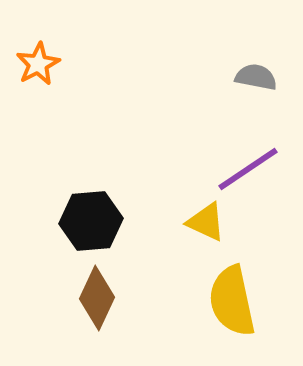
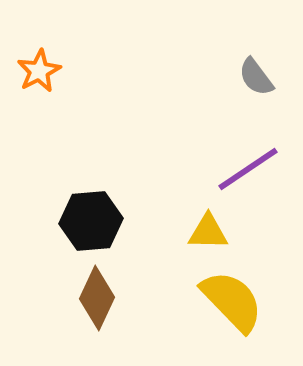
orange star: moved 1 px right, 7 px down
gray semicircle: rotated 138 degrees counterclockwise
yellow triangle: moved 2 px right, 10 px down; rotated 24 degrees counterclockwise
yellow semicircle: rotated 148 degrees clockwise
